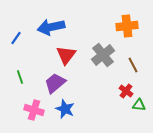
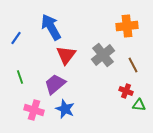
blue arrow: rotated 72 degrees clockwise
purple trapezoid: moved 1 px down
red cross: rotated 16 degrees counterclockwise
